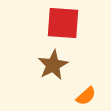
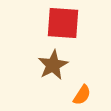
orange semicircle: moved 4 px left, 1 px up; rotated 15 degrees counterclockwise
